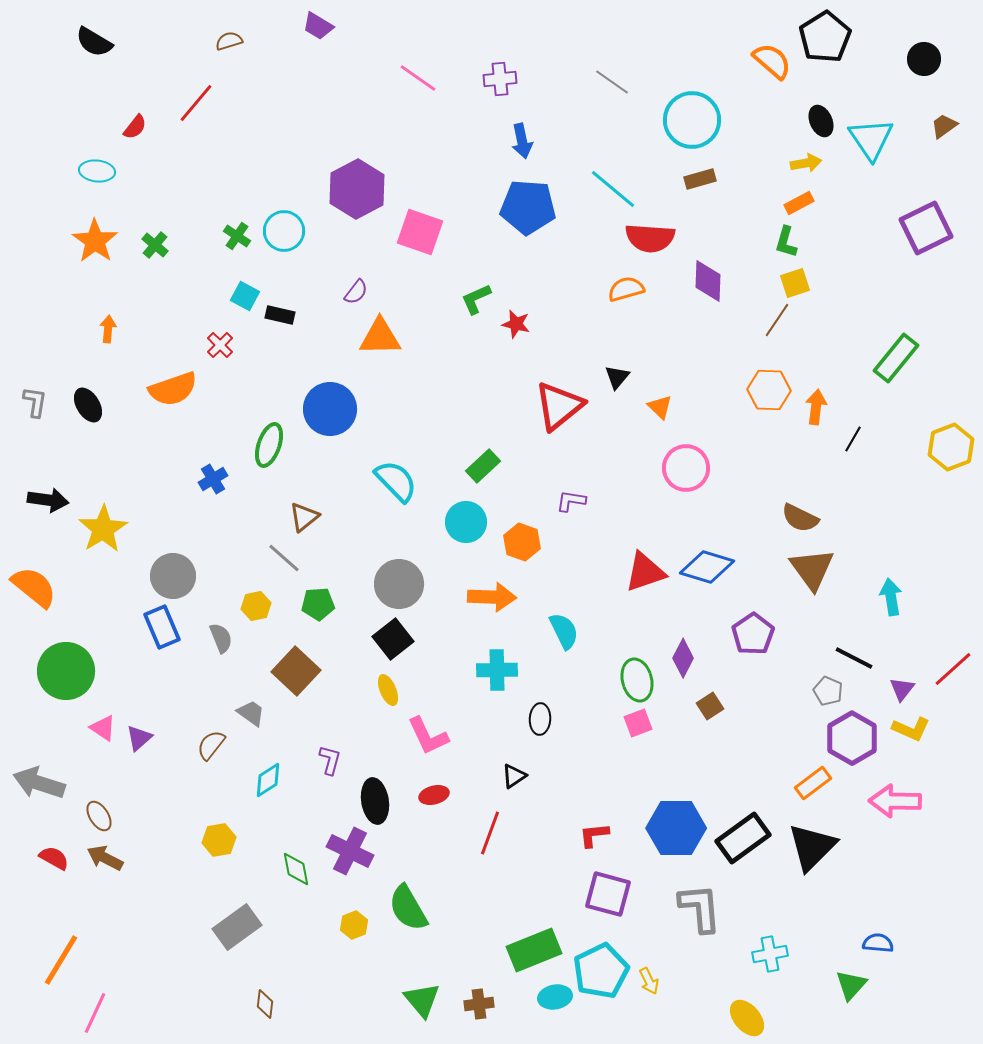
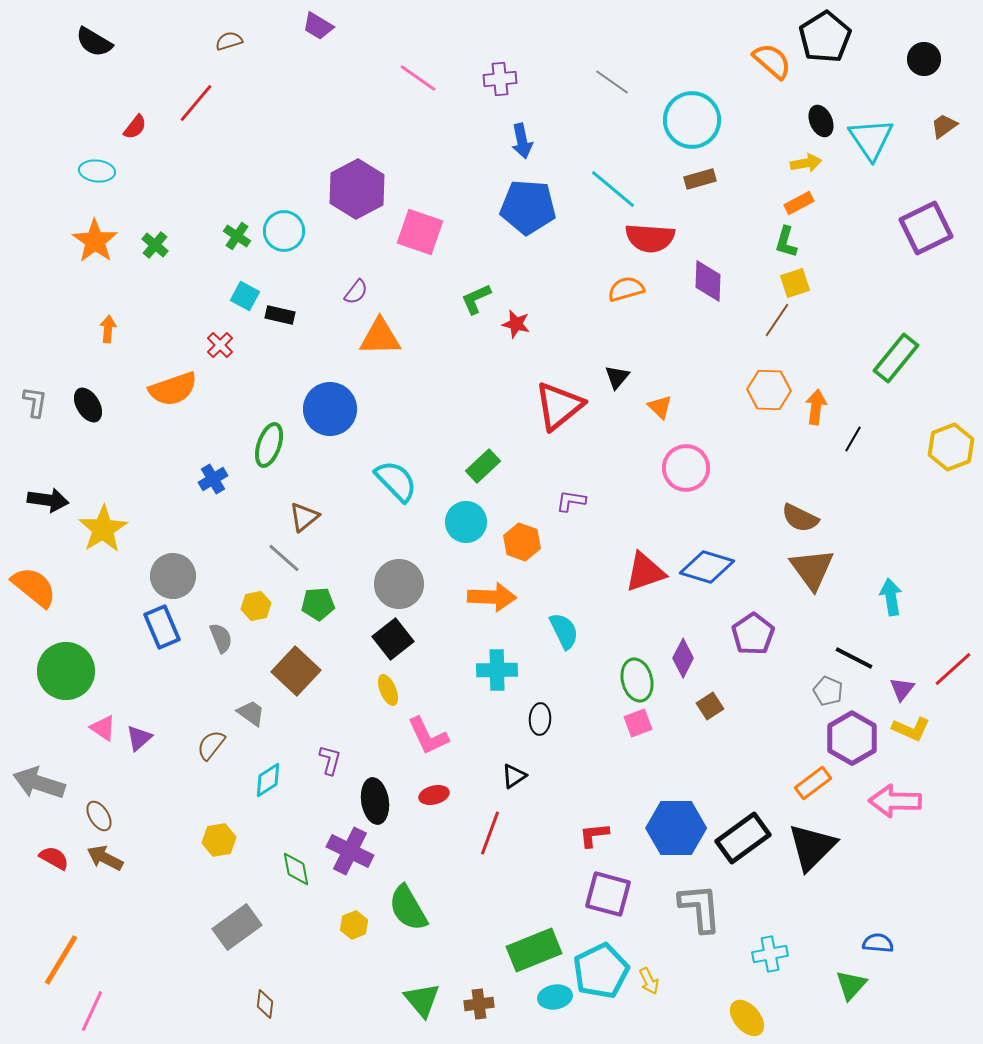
pink line at (95, 1013): moved 3 px left, 2 px up
